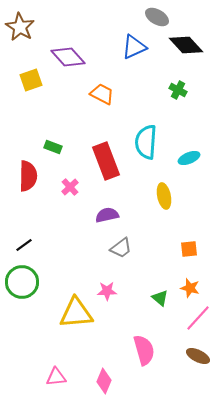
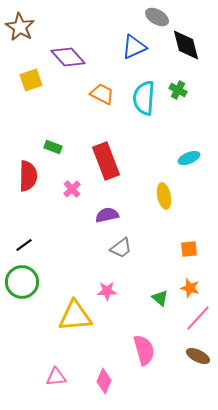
black diamond: rotated 28 degrees clockwise
cyan semicircle: moved 2 px left, 44 px up
pink cross: moved 2 px right, 2 px down
yellow triangle: moved 1 px left, 3 px down
